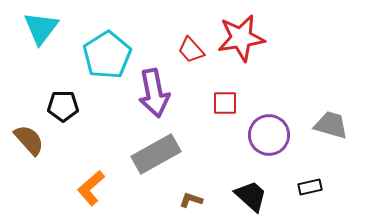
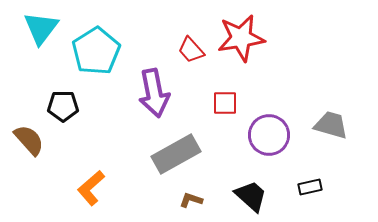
cyan pentagon: moved 11 px left, 4 px up
gray rectangle: moved 20 px right
